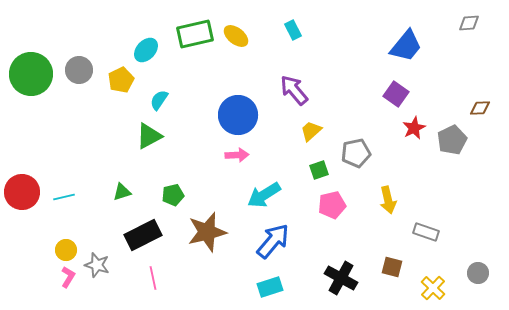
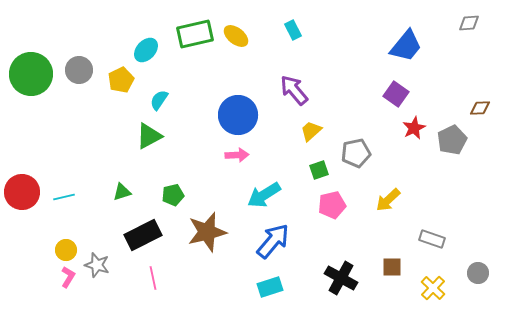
yellow arrow at (388, 200): rotated 60 degrees clockwise
gray rectangle at (426, 232): moved 6 px right, 7 px down
brown square at (392, 267): rotated 15 degrees counterclockwise
